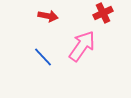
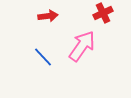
red arrow: rotated 18 degrees counterclockwise
